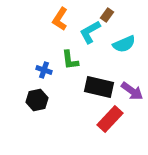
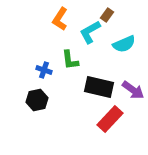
purple arrow: moved 1 px right, 1 px up
